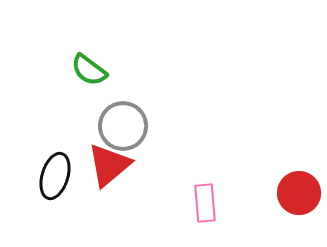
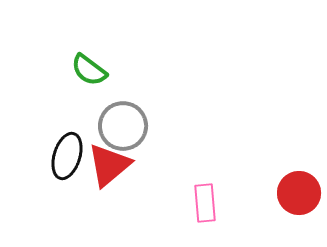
black ellipse: moved 12 px right, 20 px up
